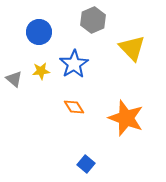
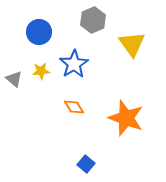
yellow triangle: moved 4 px up; rotated 8 degrees clockwise
